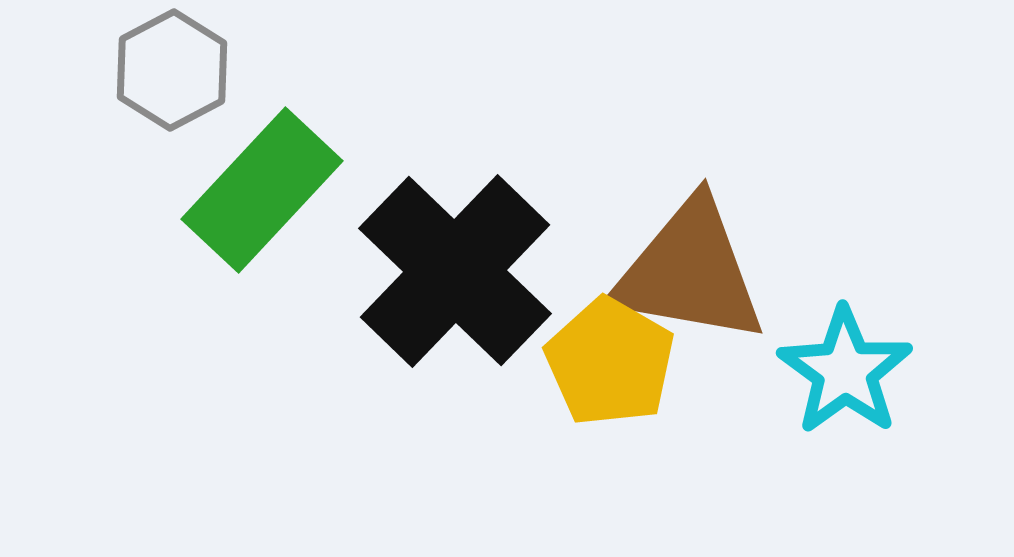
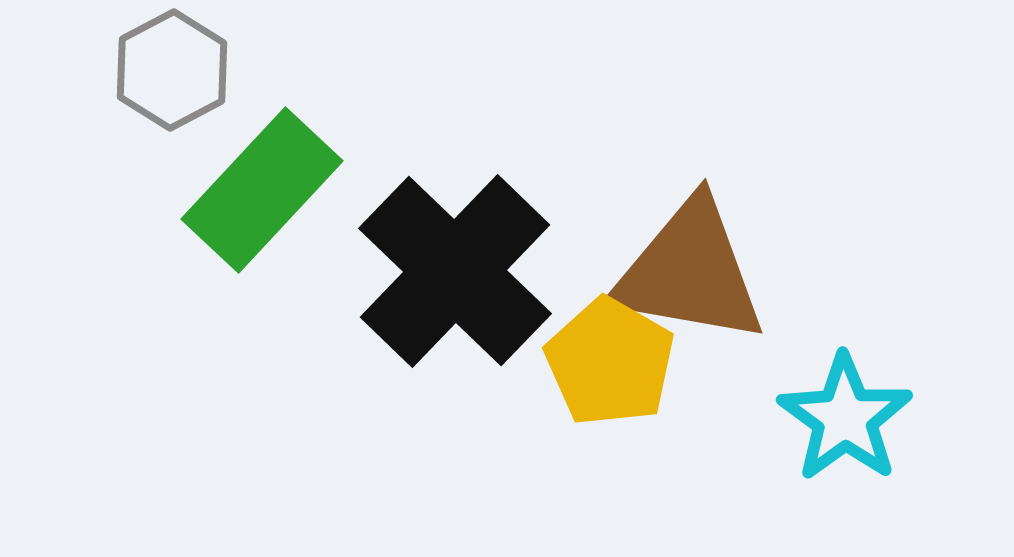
cyan star: moved 47 px down
